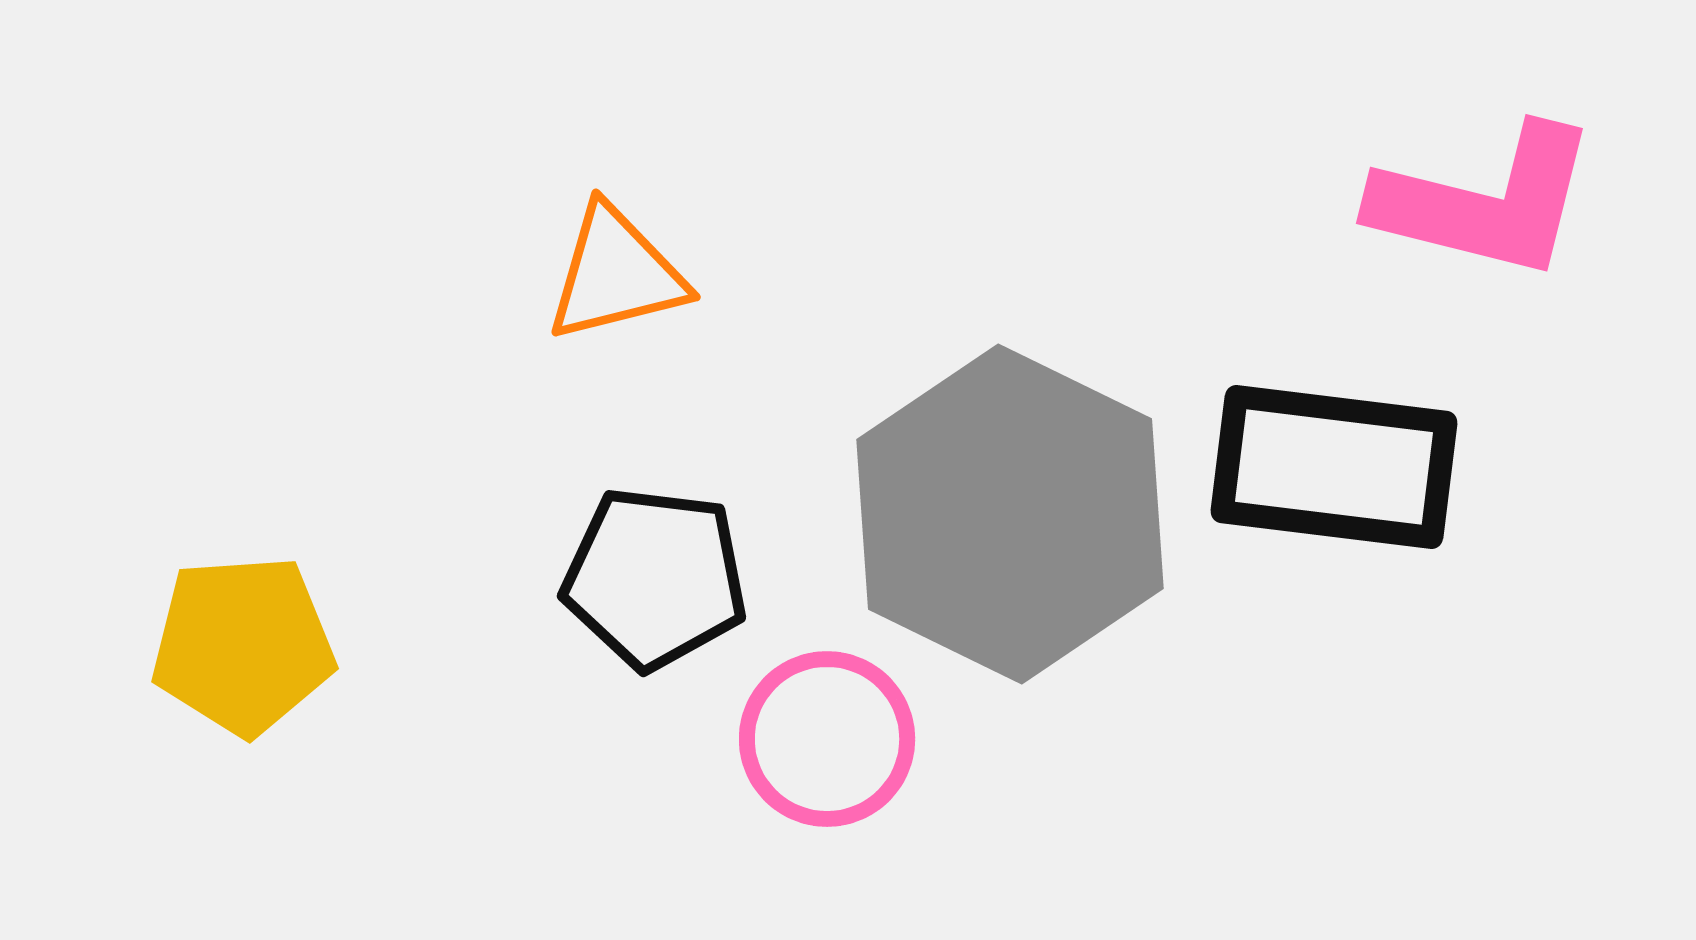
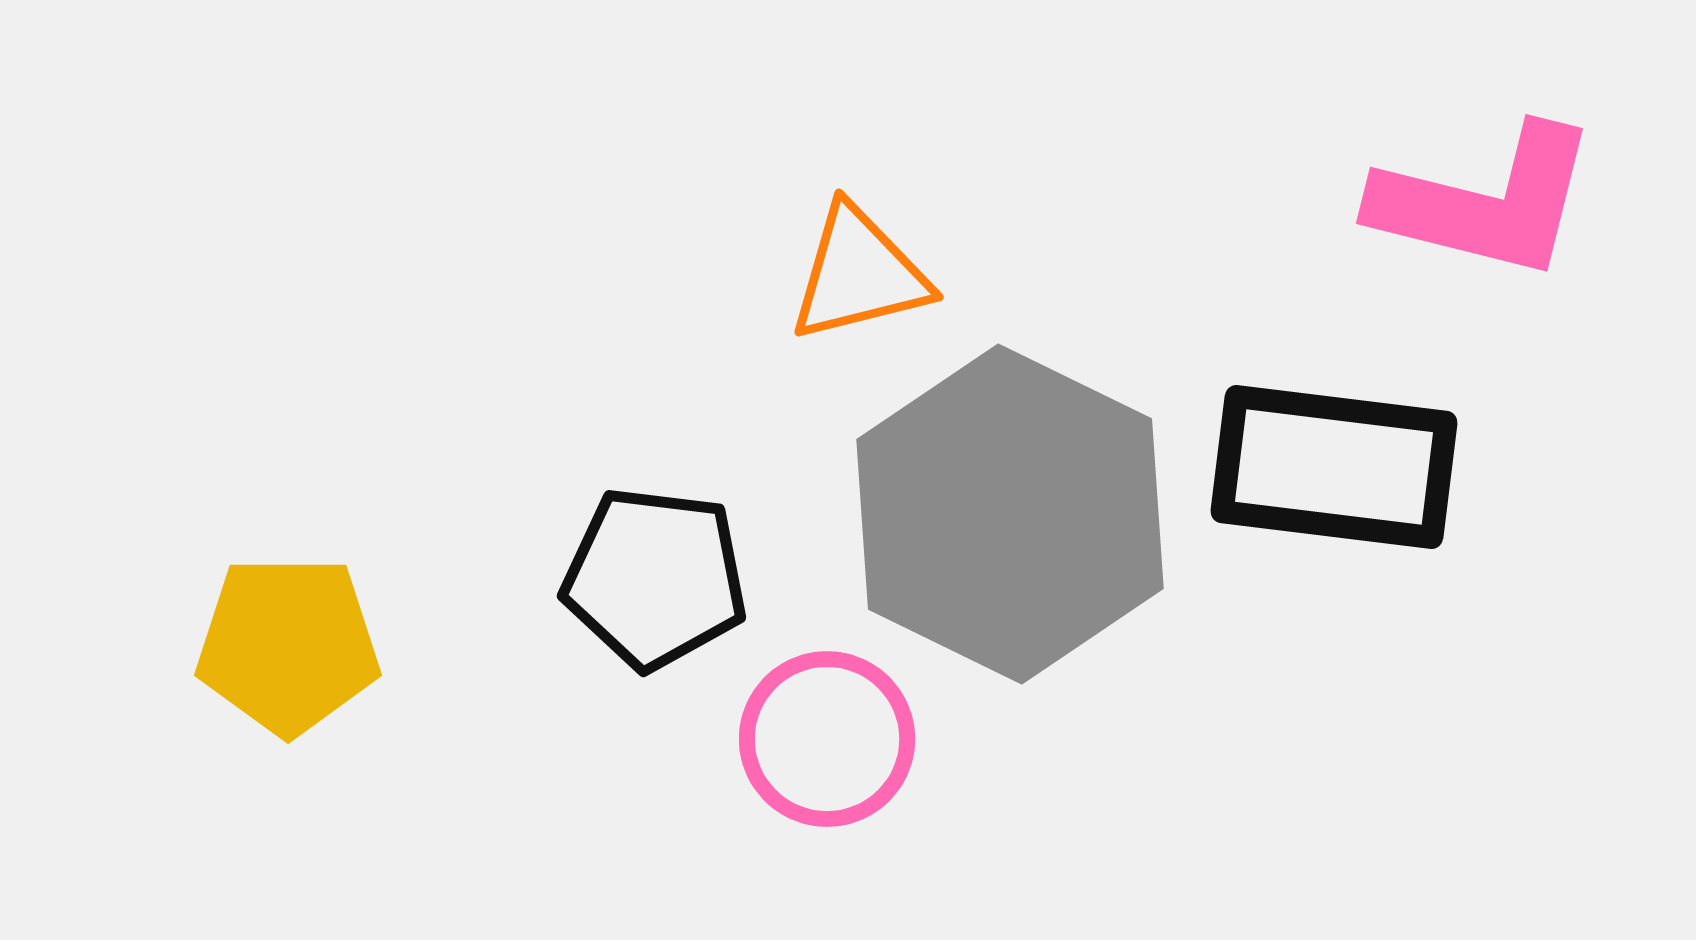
orange triangle: moved 243 px right
yellow pentagon: moved 45 px right; rotated 4 degrees clockwise
